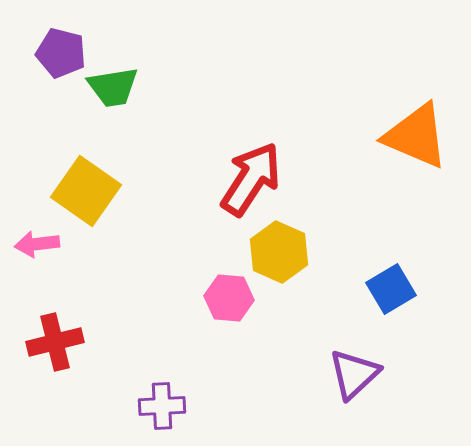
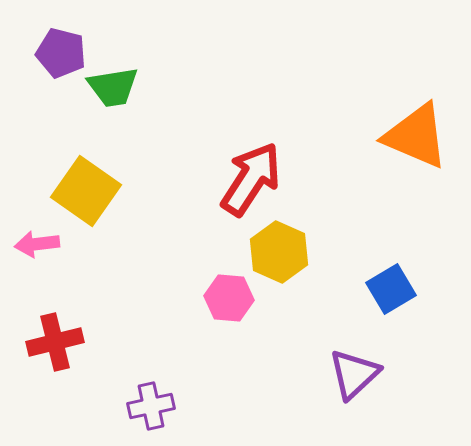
purple cross: moved 11 px left; rotated 9 degrees counterclockwise
